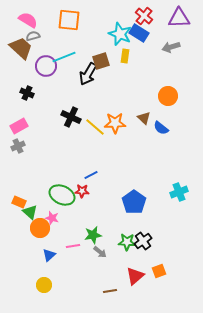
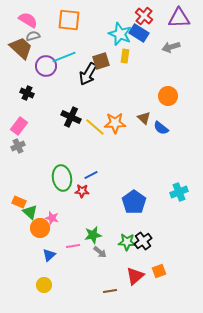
pink rectangle at (19, 126): rotated 24 degrees counterclockwise
green ellipse at (62, 195): moved 17 px up; rotated 55 degrees clockwise
